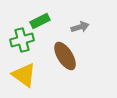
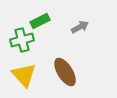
gray arrow: rotated 12 degrees counterclockwise
brown ellipse: moved 16 px down
yellow triangle: rotated 12 degrees clockwise
